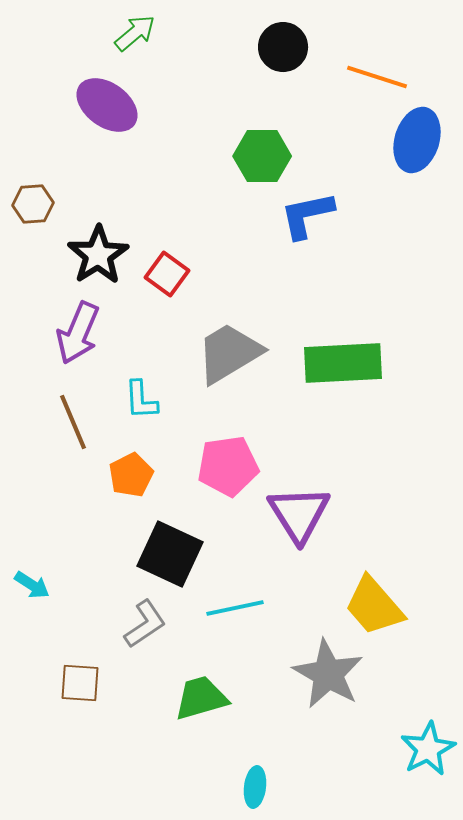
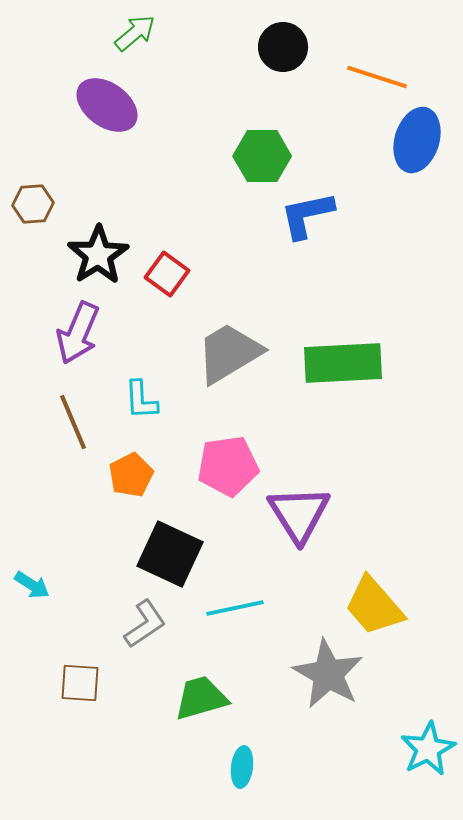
cyan ellipse: moved 13 px left, 20 px up
